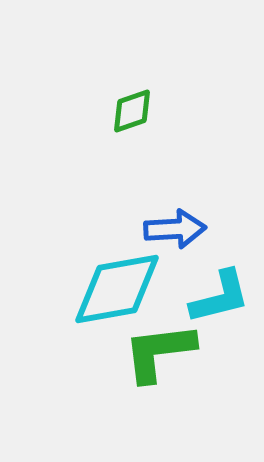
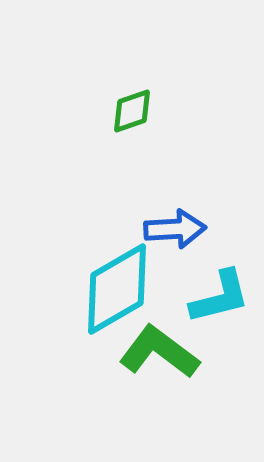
cyan diamond: rotated 20 degrees counterclockwise
green L-shape: rotated 44 degrees clockwise
